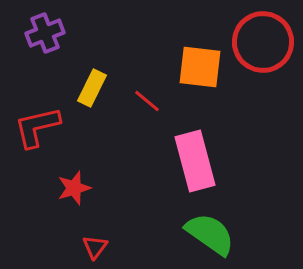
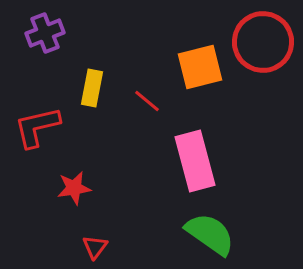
orange square: rotated 21 degrees counterclockwise
yellow rectangle: rotated 15 degrees counterclockwise
red star: rotated 8 degrees clockwise
